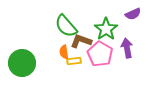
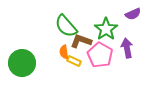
pink pentagon: moved 1 px down
yellow rectangle: rotated 32 degrees clockwise
